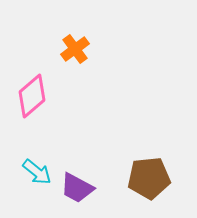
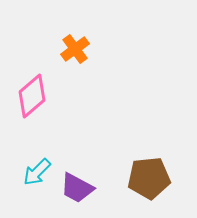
cyan arrow: rotated 96 degrees clockwise
